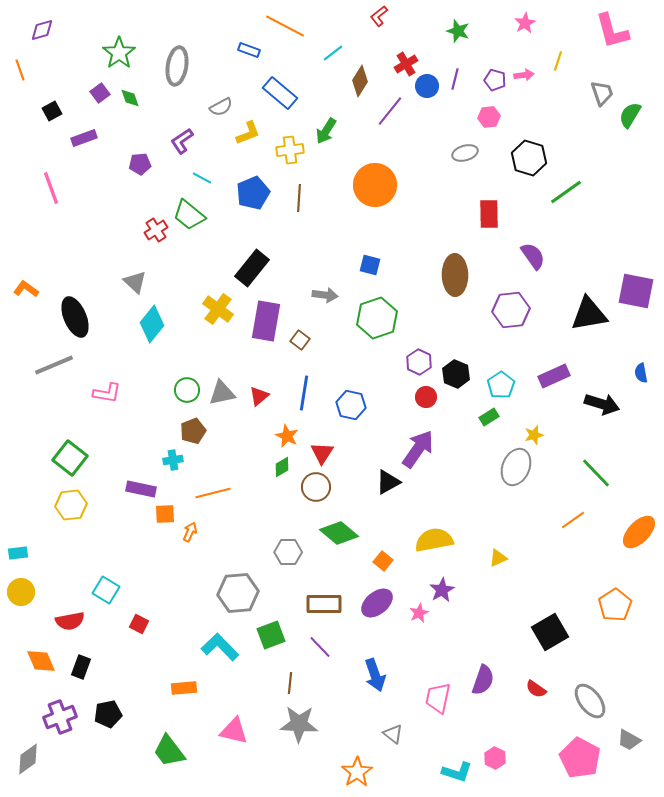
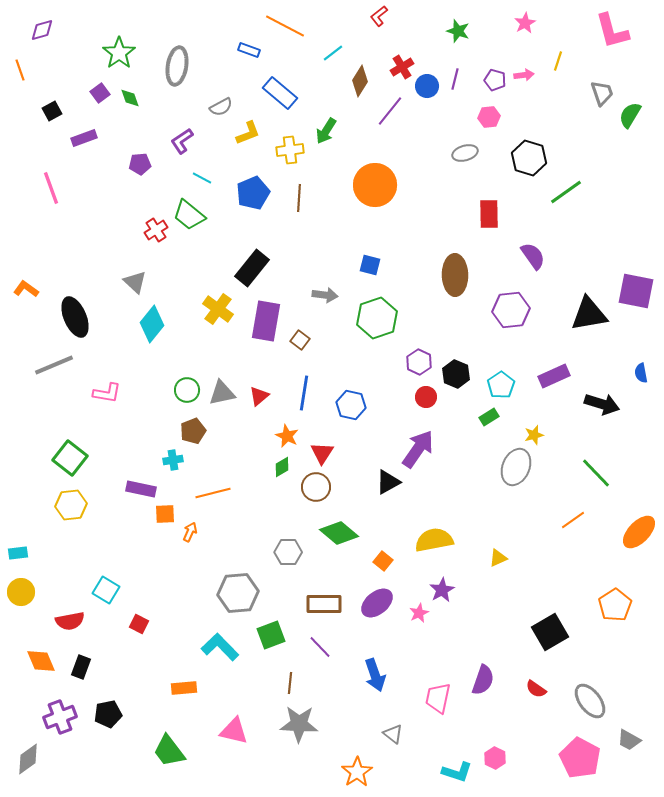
red cross at (406, 64): moved 4 px left, 3 px down
